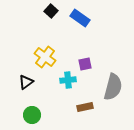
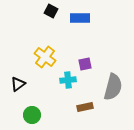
black square: rotated 16 degrees counterclockwise
blue rectangle: rotated 36 degrees counterclockwise
black triangle: moved 8 px left, 2 px down
